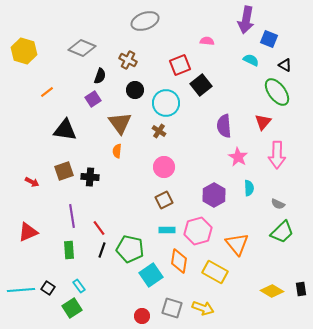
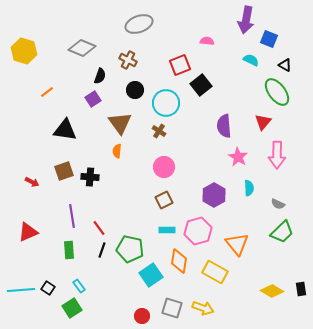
gray ellipse at (145, 21): moved 6 px left, 3 px down
